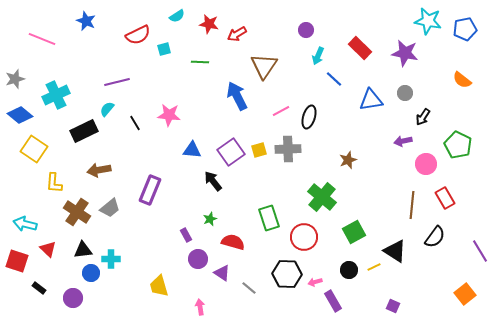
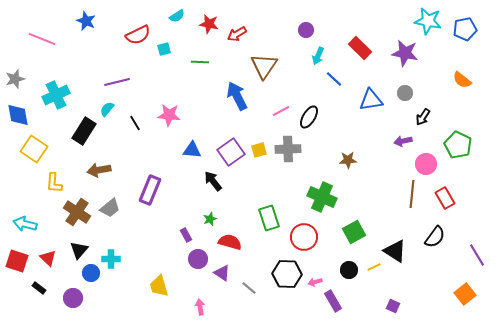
blue diamond at (20, 115): moved 2 px left; rotated 40 degrees clockwise
black ellipse at (309, 117): rotated 15 degrees clockwise
black rectangle at (84, 131): rotated 32 degrees counterclockwise
brown star at (348, 160): rotated 18 degrees clockwise
green cross at (322, 197): rotated 16 degrees counterclockwise
brown line at (412, 205): moved 11 px up
red semicircle at (233, 242): moved 3 px left
red triangle at (48, 249): moved 9 px down
black triangle at (83, 250): moved 4 px left; rotated 42 degrees counterclockwise
purple line at (480, 251): moved 3 px left, 4 px down
